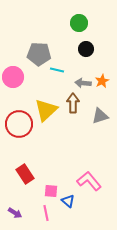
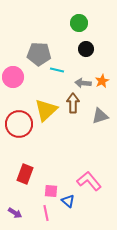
red rectangle: rotated 54 degrees clockwise
